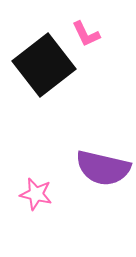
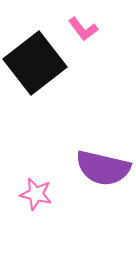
pink L-shape: moved 3 px left, 5 px up; rotated 12 degrees counterclockwise
black square: moved 9 px left, 2 px up
